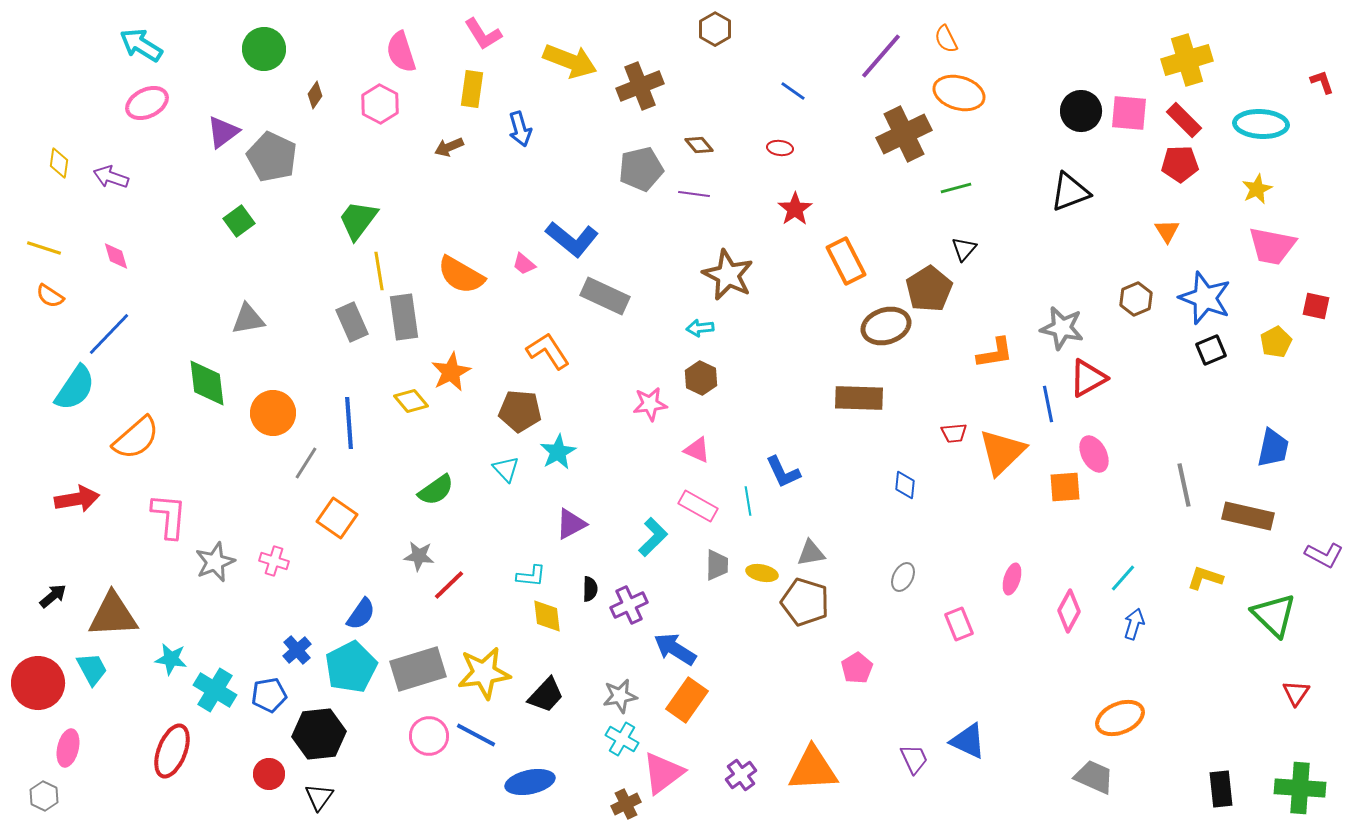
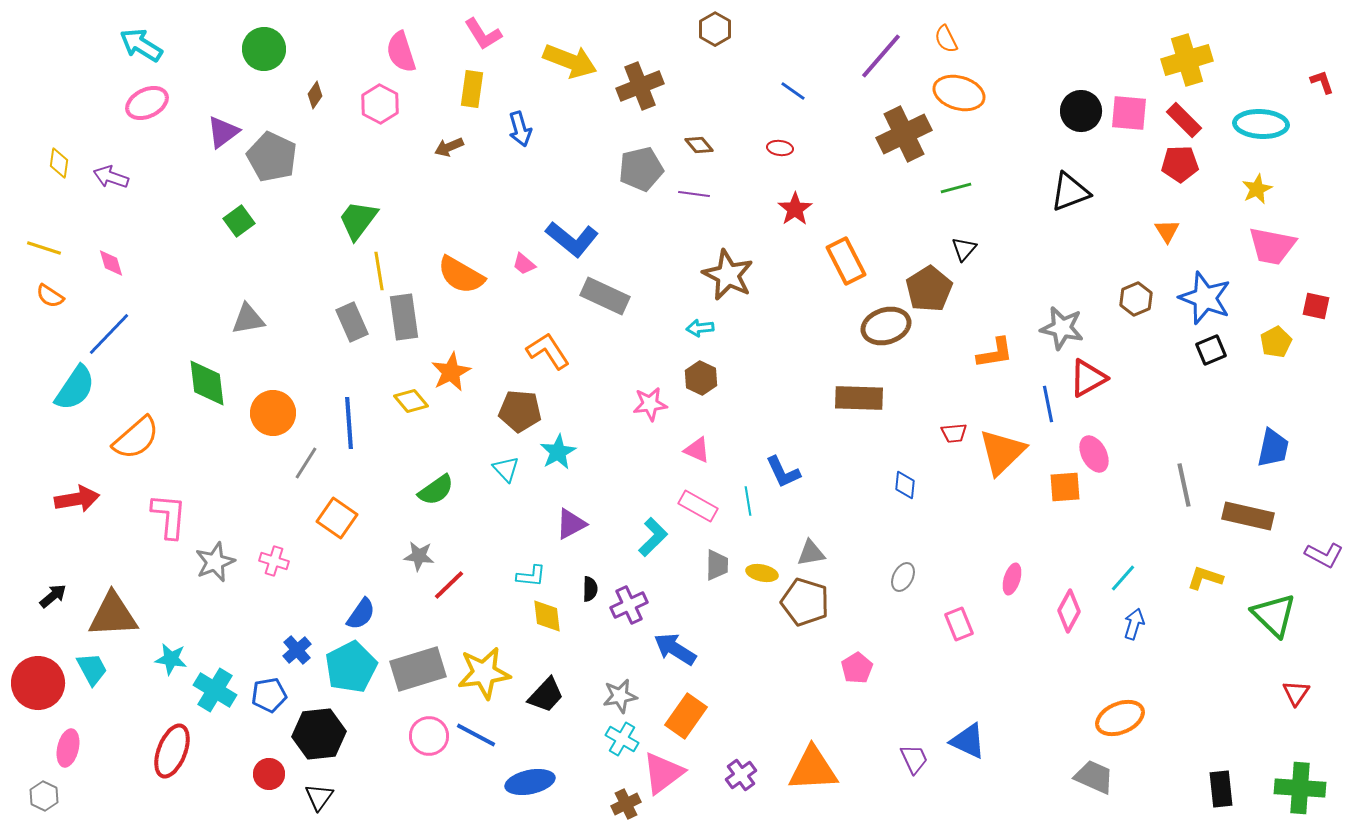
pink diamond at (116, 256): moved 5 px left, 7 px down
orange rectangle at (687, 700): moved 1 px left, 16 px down
